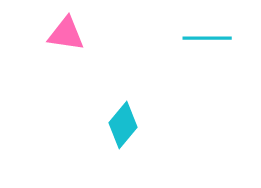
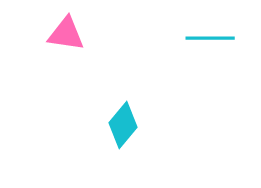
cyan line: moved 3 px right
